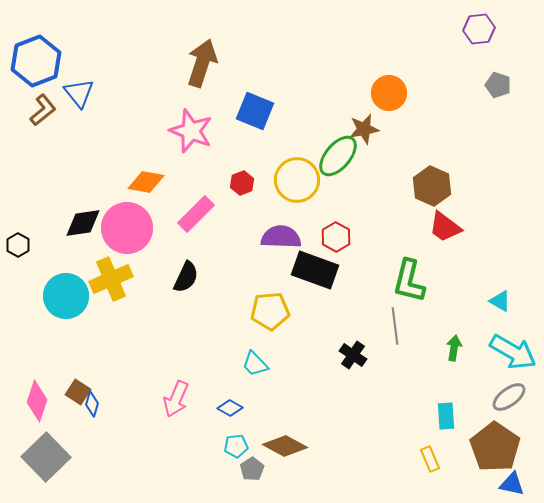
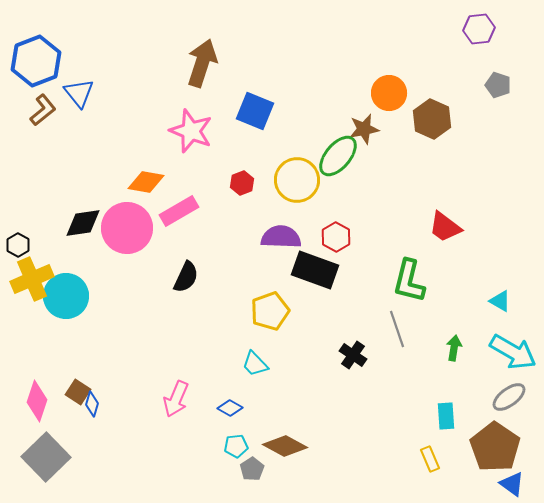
brown hexagon at (432, 186): moved 67 px up
pink rectangle at (196, 214): moved 17 px left, 3 px up; rotated 15 degrees clockwise
yellow cross at (111, 279): moved 79 px left
yellow pentagon at (270, 311): rotated 15 degrees counterclockwise
gray line at (395, 326): moved 2 px right, 3 px down; rotated 12 degrees counterclockwise
blue triangle at (512, 484): rotated 24 degrees clockwise
